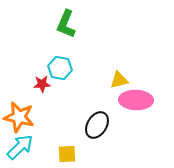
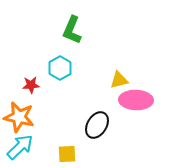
green L-shape: moved 6 px right, 6 px down
cyan hexagon: rotated 20 degrees clockwise
red star: moved 11 px left, 1 px down
